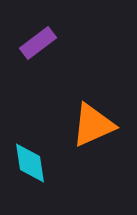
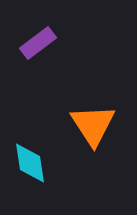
orange triangle: rotated 39 degrees counterclockwise
